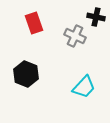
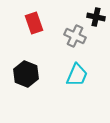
cyan trapezoid: moved 7 px left, 12 px up; rotated 20 degrees counterclockwise
